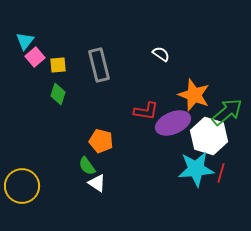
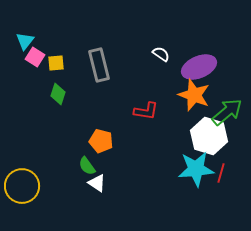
pink square: rotated 18 degrees counterclockwise
yellow square: moved 2 px left, 2 px up
purple ellipse: moved 26 px right, 56 px up
